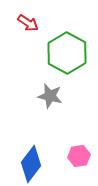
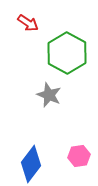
gray star: moved 1 px left, 1 px up; rotated 10 degrees clockwise
